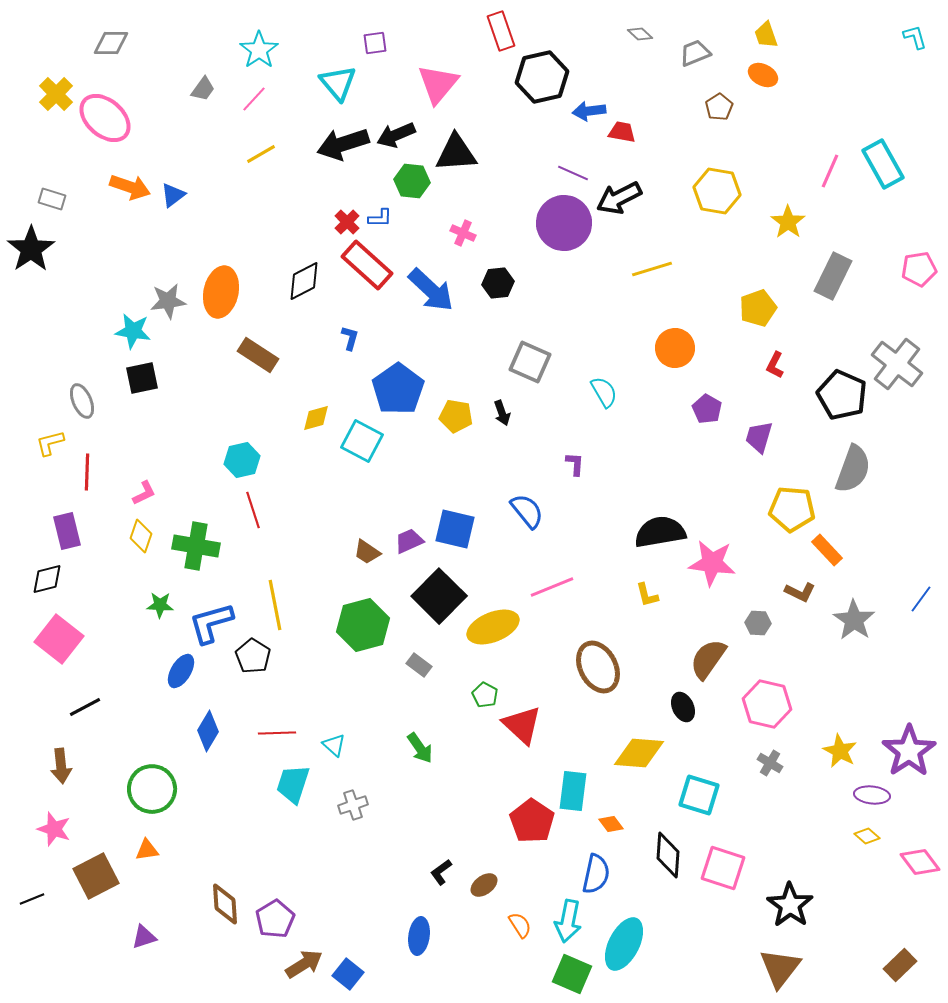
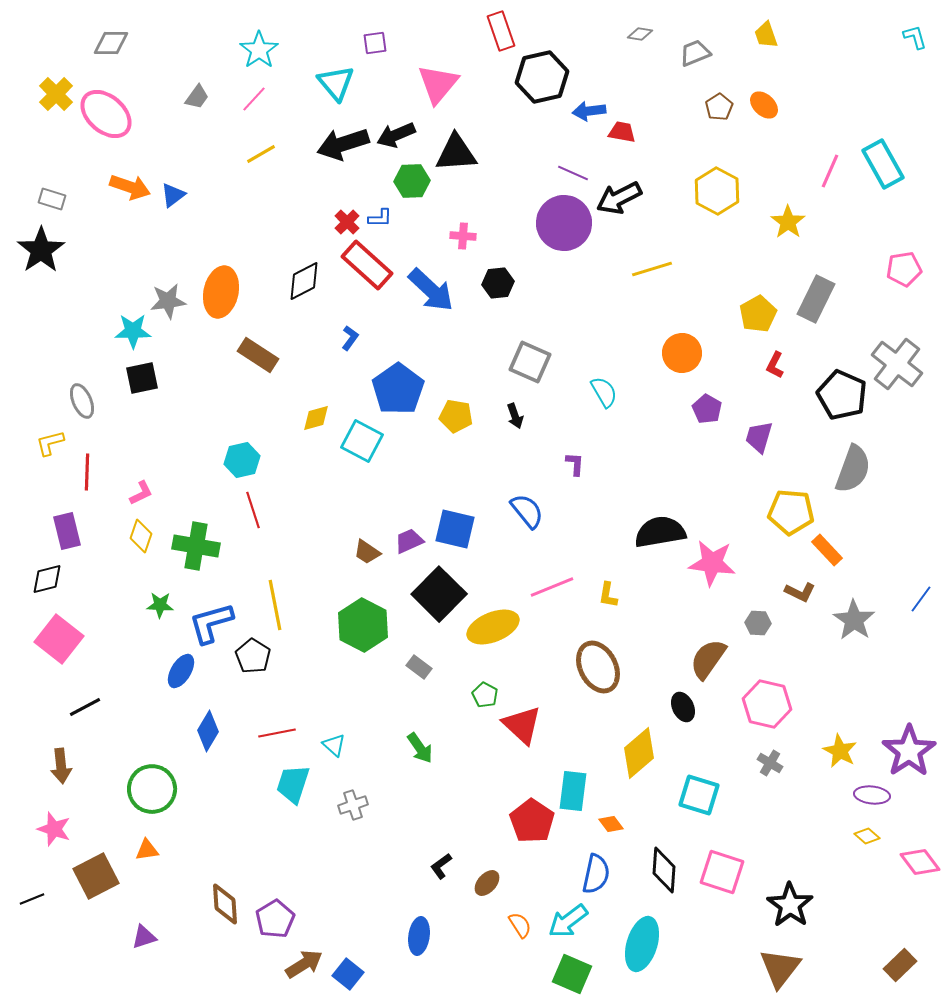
gray diamond at (640, 34): rotated 35 degrees counterclockwise
orange ellipse at (763, 75): moved 1 px right, 30 px down; rotated 16 degrees clockwise
cyan triangle at (338, 83): moved 2 px left
gray trapezoid at (203, 89): moved 6 px left, 8 px down
pink ellipse at (105, 118): moved 1 px right, 4 px up
green hexagon at (412, 181): rotated 8 degrees counterclockwise
yellow hexagon at (717, 191): rotated 18 degrees clockwise
pink cross at (463, 233): moved 3 px down; rotated 20 degrees counterclockwise
black star at (31, 249): moved 10 px right, 1 px down
pink pentagon at (919, 269): moved 15 px left
gray rectangle at (833, 276): moved 17 px left, 23 px down
yellow pentagon at (758, 308): moved 6 px down; rotated 9 degrees counterclockwise
cyan star at (133, 331): rotated 9 degrees counterclockwise
blue L-shape at (350, 338): rotated 20 degrees clockwise
orange circle at (675, 348): moved 7 px right, 5 px down
black arrow at (502, 413): moved 13 px right, 3 px down
pink L-shape at (144, 493): moved 3 px left
yellow pentagon at (792, 509): moved 1 px left, 3 px down
yellow L-shape at (647, 595): moved 39 px left; rotated 24 degrees clockwise
black square at (439, 596): moved 2 px up
green hexagon at (363, 625): rotated 18 degrees counterclockwise
gray rectangle at (419, 665): moved 2 px down
red line at (277, 733): rotated 9 degrees counterclockwise
yellow diamond at (639, 753): rotated 45 degrees counterclockwise
black diamond at (668, 855): moved 4 px left, 15 px down
pink square at (723, 868): moved 1 px left, 4 px down
black L-shape at (441, 872): moved 6 px up
brown ellipse at (484, 885): moved 3 px right, 2 px up; rotated 12 degrees counterclockwise
cyan arrow at (568, 921): rotated 42 degrees clockwise
cyan ellipse at (624, 944): moved 18 px right; rotated 10 degrees counterclockwise
